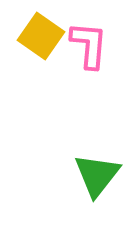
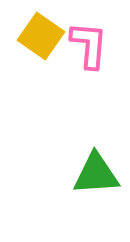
green triangle: moved 1 px left, 1 px up; rotated 48 degrees clockwise
